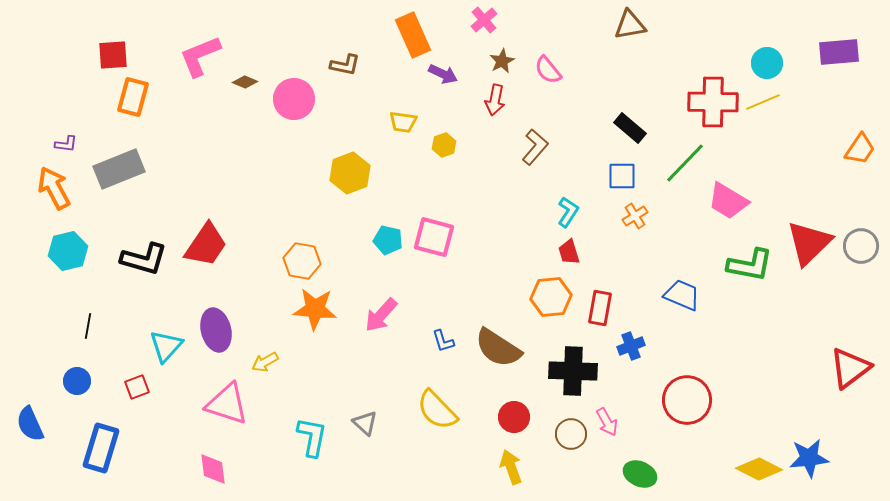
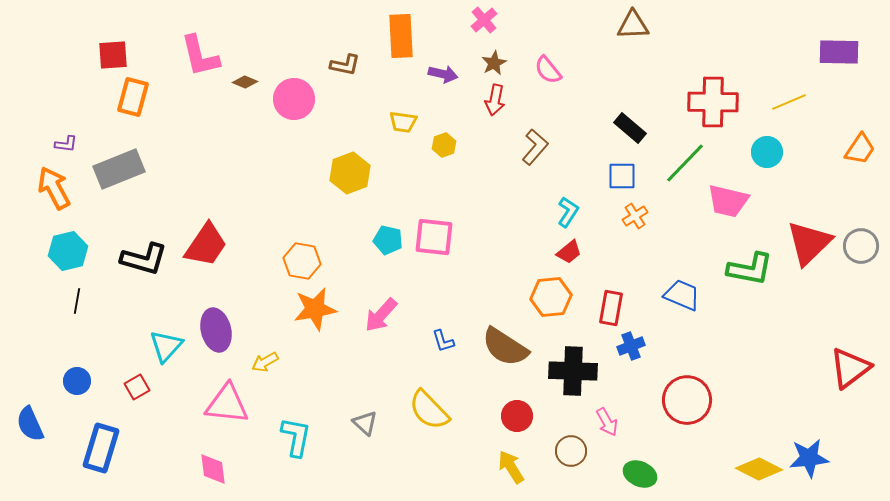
brown triangle at (630, 25): moved 3 px right; rotated 8 degrees clockwise
orange rectangle at (413, 35): moved 12 px left, 1 px down; rotated 21 degrees clockwise
purple rectangle at (839, 52): rotated 6 degrees clockwise
pink L-shape at (200, 56): rotated 81 degrees counterclockwise
brown star at (502, 61): moved 8 px left, 2 px down
cyan circle at (767, 63): moved 89 px down
purple arrow at (443, 74): rotated 12 degrees counterclockwise
yellow line at (763, 102): moved 26 px right
pink trapezoid at (728, 201): rotated 18 degrees counterclockwise
pink square at (434, 237): rotated 9 degrees counterclockwise
red trapezoid at (569, 252): rotated 112 degrees counterclockwise
green L-shape at (750, 265): moved 4 px down
red rectangle at (600, 308): moved 11 px right
orange star at (315, 309): rotated 15 degrees counterclockwise
black line at (88, 326): moved 11 px left, 25 px up
brown semicircle at (498, 348): moved 7 px right, 1 px up
red square at (137, 387): rotated 10 degrees counterclockwise
pink triangle at (227, 404): rotated 12 degrees counterclockwise
yellow semicircle at (437, 410): moved 8 px left
red circle at (514, 417): moved 3 px right, 1 px up
brown circle at (571, 434): moved 17 px down
cyan L-shape at (312, 437): moved 16 px left
yellow arrow at (511, 467): rotated 12 degrees counterclockwise
